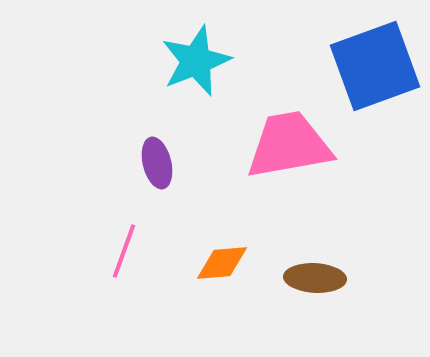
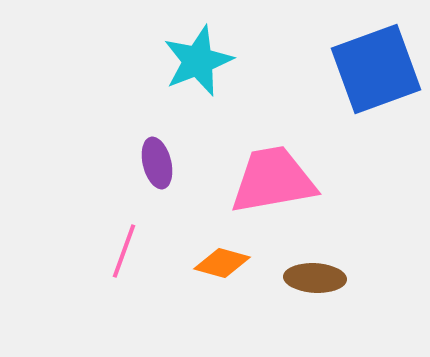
cyan star: moved 2 px right
blue square: moved 1 px right, 3 px down
pink trapezoid: moved 16 px left, 35 px down
orange diamond: rotated 20 degrees clockwise
